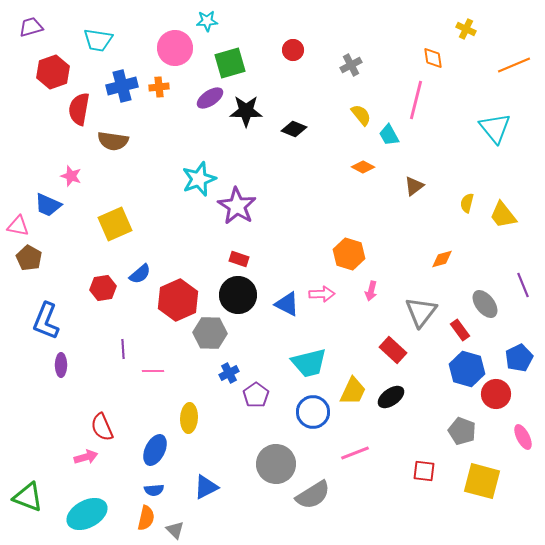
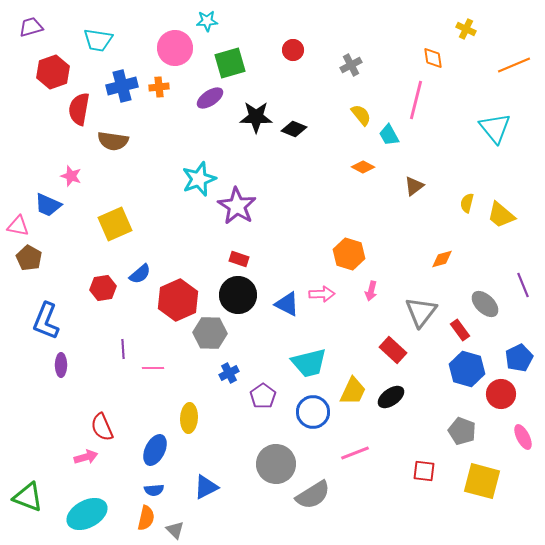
black star at (246, 111): moved 10 px right, 6 px down
yellow trapezoid at (503, 215): moved 2 px left; rotated 12 degrees counterclockwise
gray ellipse at (485, 304): rotated 8 degrees counterclockwise
pink line at (153, 371): moved 3 px up
red circle at (496, 394): moved 5 px right
purple pentagon at (256, 395): moved 7 px right, 1 px down
